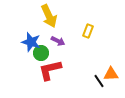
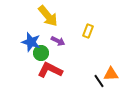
yellow arrow: moved 1 px left; rotated 15 degrees counterclockwise
red L-shape: rotated 40 degrees clockwise
